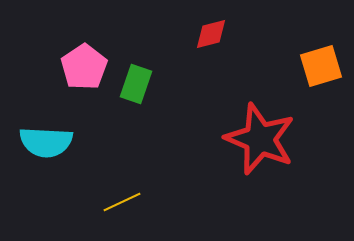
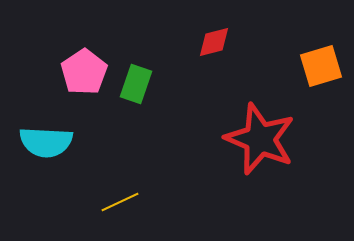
red diamond: moved 3 px right, 8 px down
pink pentagon: moved 5 px down
yellow line: moved 2 px left
